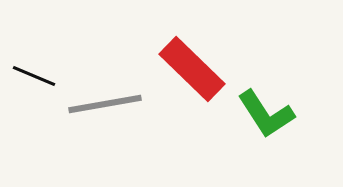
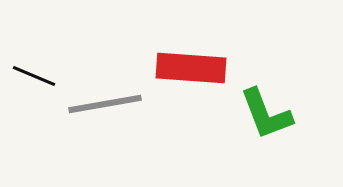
red rectangle: moved 1 px left, 1 px up; rotated 40 degrees counterclockwise
green L-shape: rotated 12 degrees clockwise
